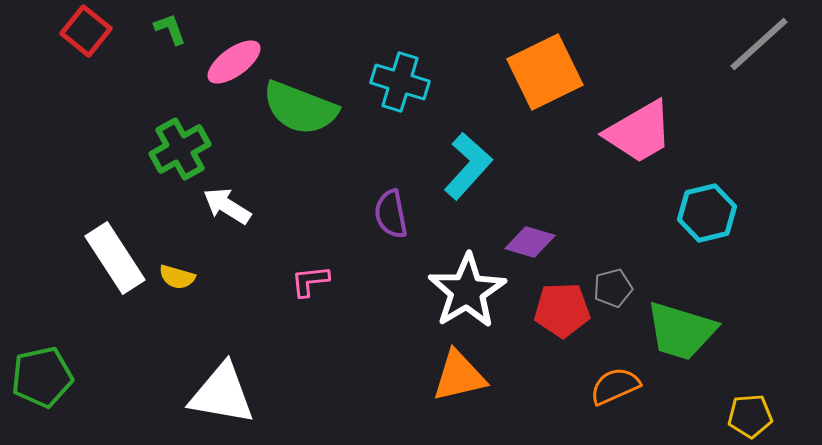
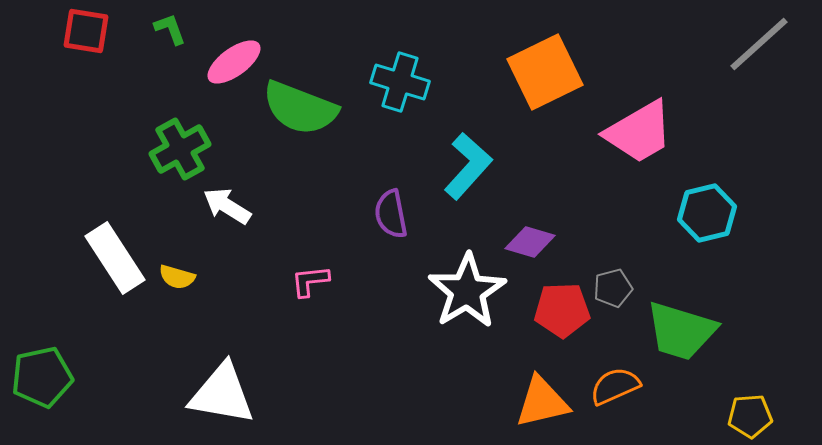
red square: rotated 30 degrees counterclockwise
orange triangle: moved 83 px right, 26 px down
